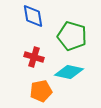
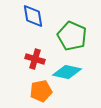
green pentagon: rotated 8 degrees clockwise
red cross: moved 1 px right, 2 px down
cyan diamond: moved 2 px left
